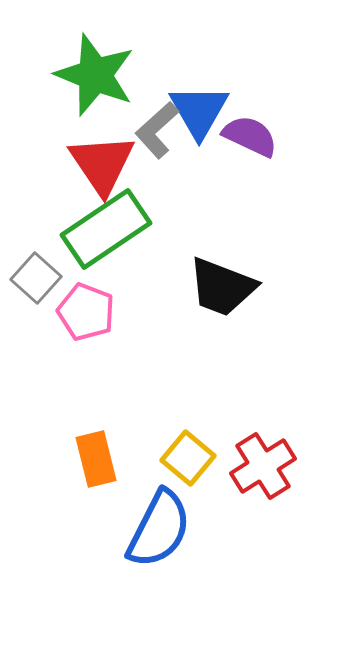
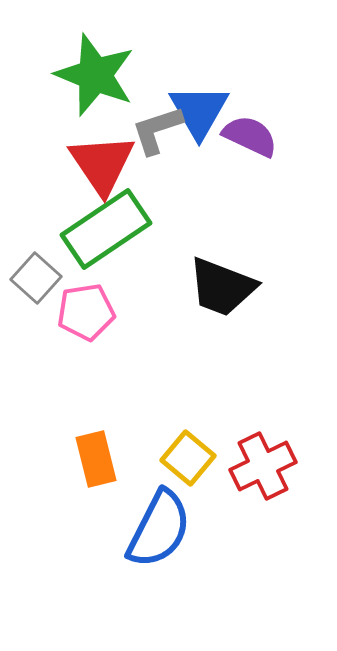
gray L-shape: rotated 24 degrees clockwise
pink pentagon: rotated 30 degrees counterclockwise
red cross: rotated 6 degrees clockwise
